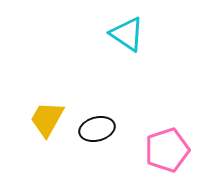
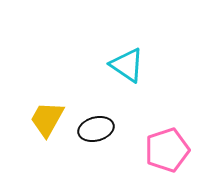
cyan triangle: moved 31 px down
black ellipse: moved 1 px left
